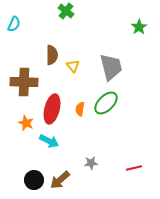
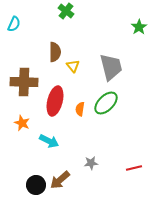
brown semicircle: moved 3 px right, 3 px up
red ellipse: moved 3 px right, 8 px up
orange star: moved 4 px left
black circle: moved 2 px right, 5 px down
